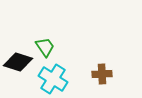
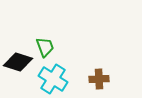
green trapezoid: rotated 15 degrees clockwise
brown cross: moved 3 px left, 5 px down
